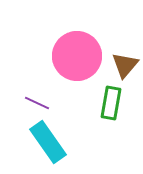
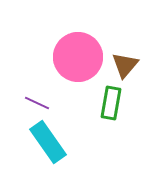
pink circle: moved 1 px right, 1 px down
